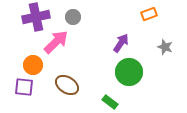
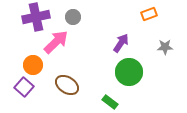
gray star: rotated 21 degrees counterclockwise
purple square: rotated 36 degrees clockwise
